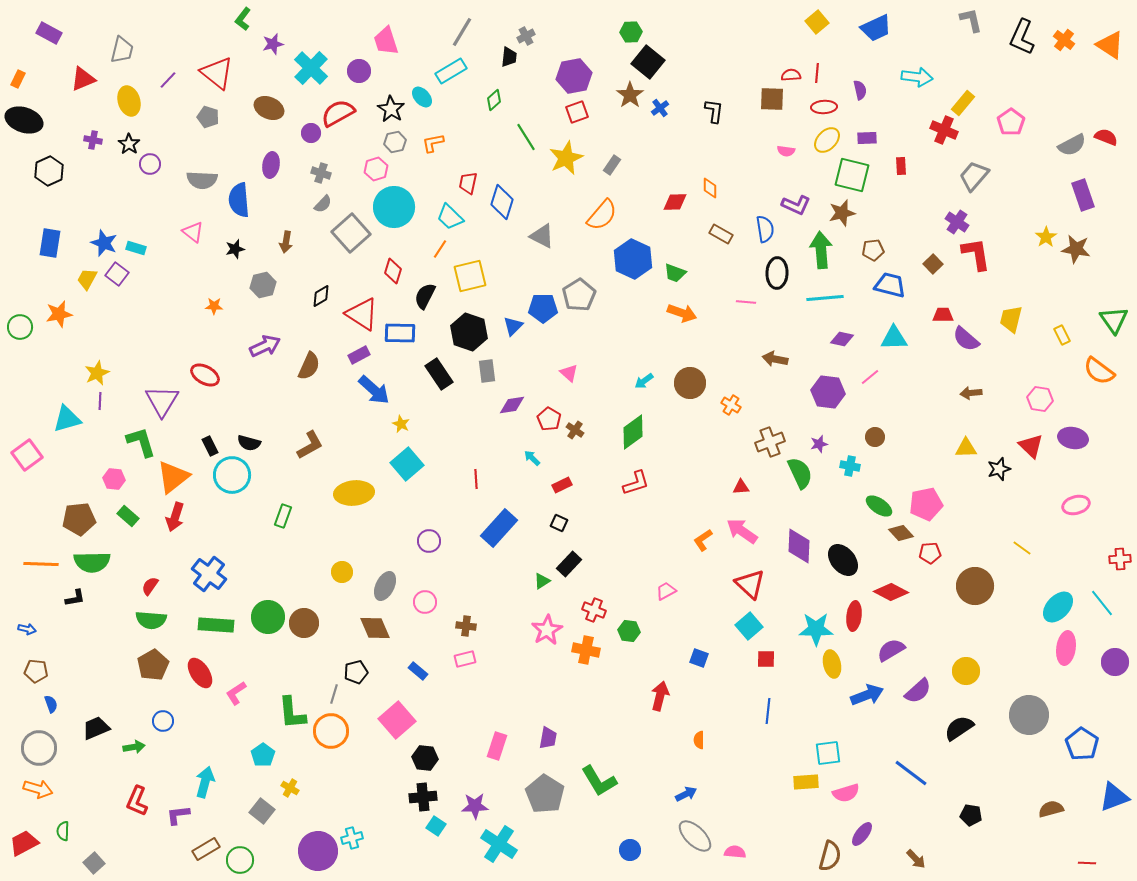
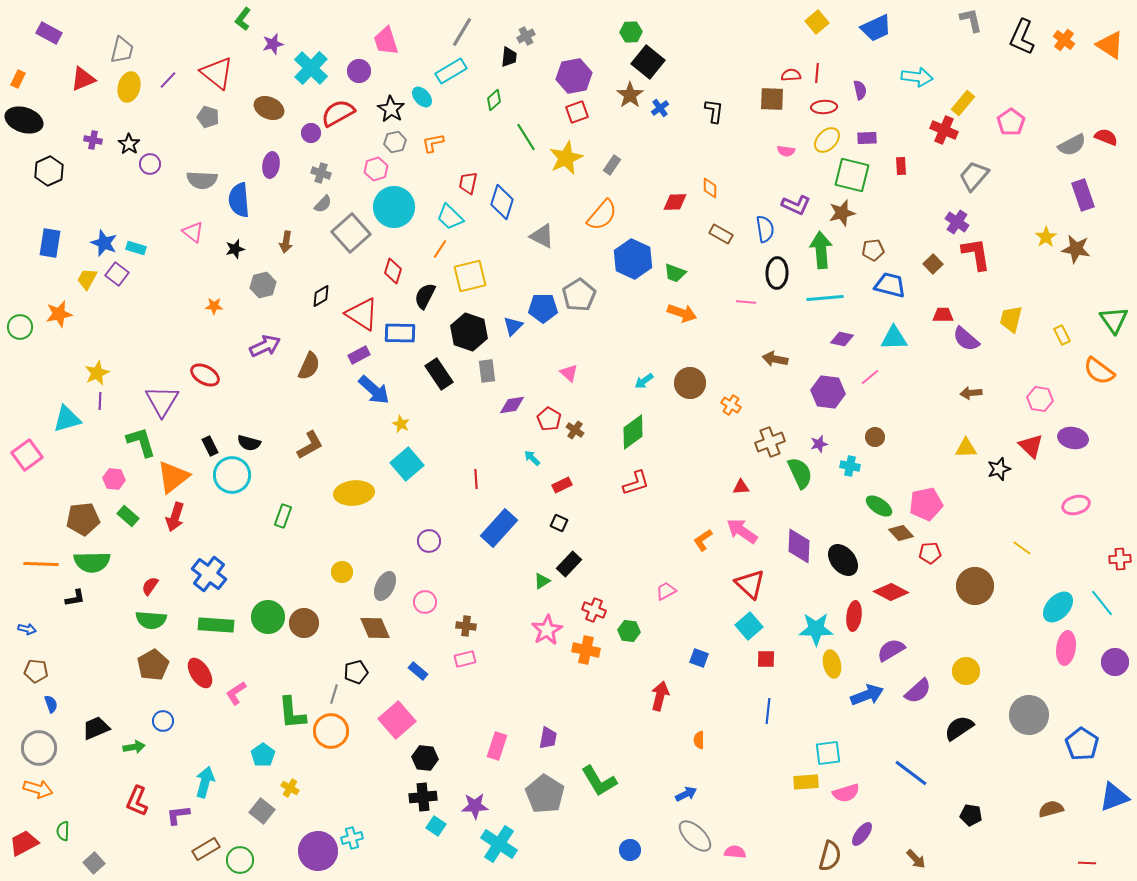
yellow ellipse at (129, 101): moved 14 px up; rotated 32 degrees clockwise
brown pentagon at (79, 519): moved 4 px right
